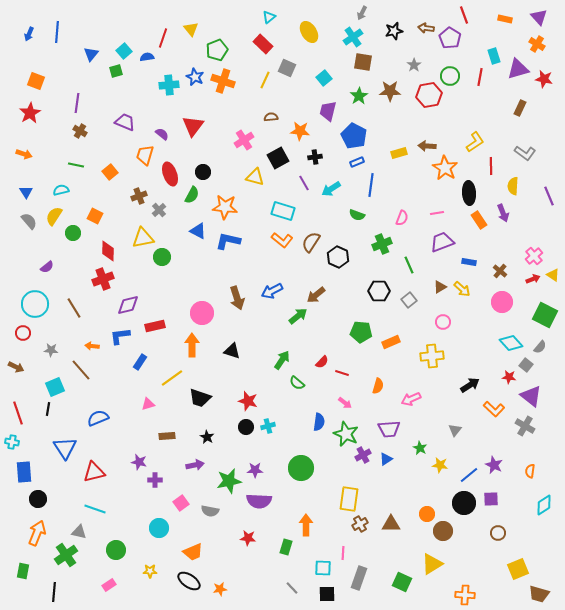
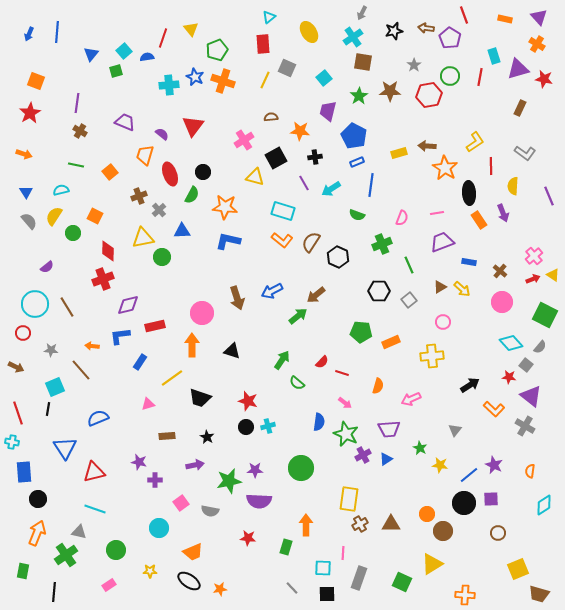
red rectangle at (263, 44): rotated 42 degrees clockwise
black square at (278, 158): moved 2 px left
blue triangle at (198, 231): moved 16 px left; rotated 30 degrees counterclockwise
brown line at (74, 308): moved 7 px left, 1 px up
